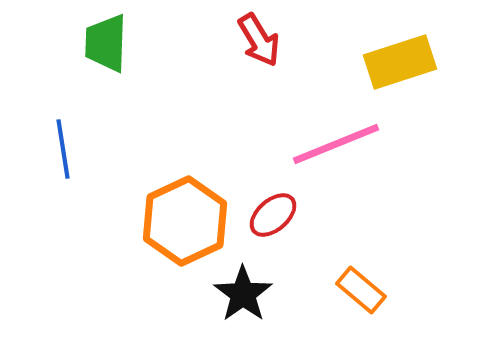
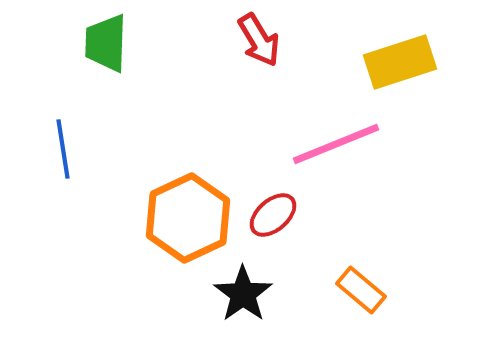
orange hexagon: moved 3 px right, 3 px up
